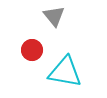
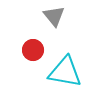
red circle: moved 1 px right
